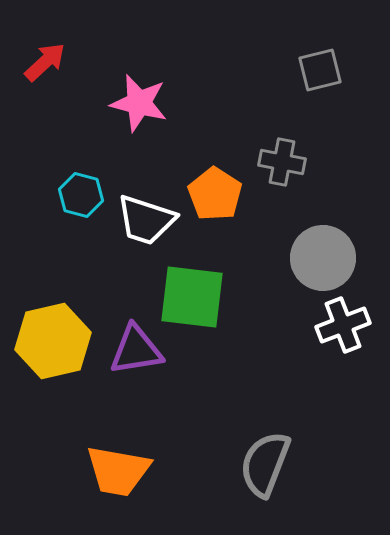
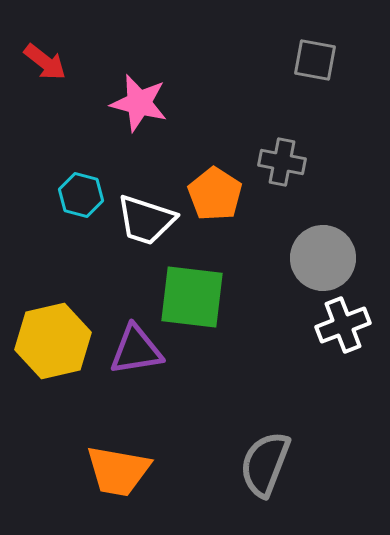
red arrow: rotated 81 degrees clockwise
gray square: moved 5 px left, 10 px up; rotated 24 degrees clockwise
